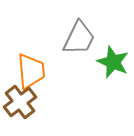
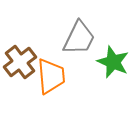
orange trapezoid: moved 20 px right, 5 px down
brown cross: moved 40 px up
